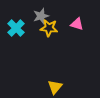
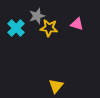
gray star: moved 4 px left
yellow triangle: moved 1 px right, 1 px up
